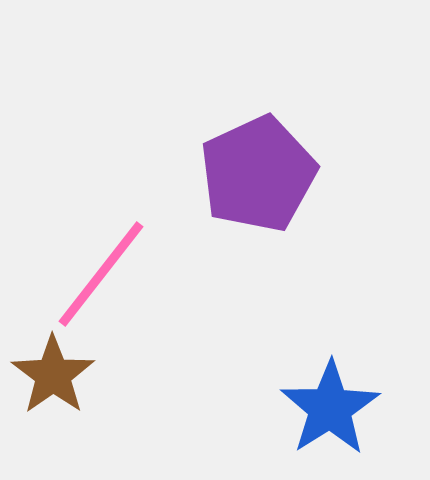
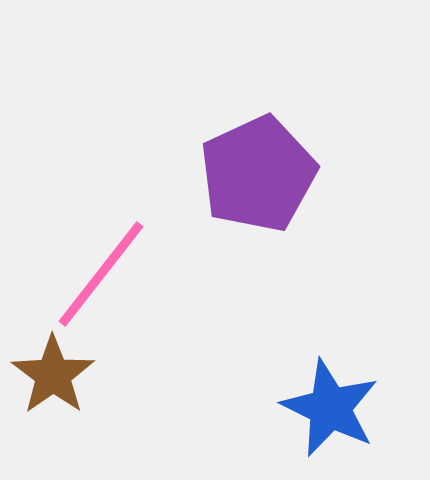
blue star: rotated 14 degrees counterclockwise
